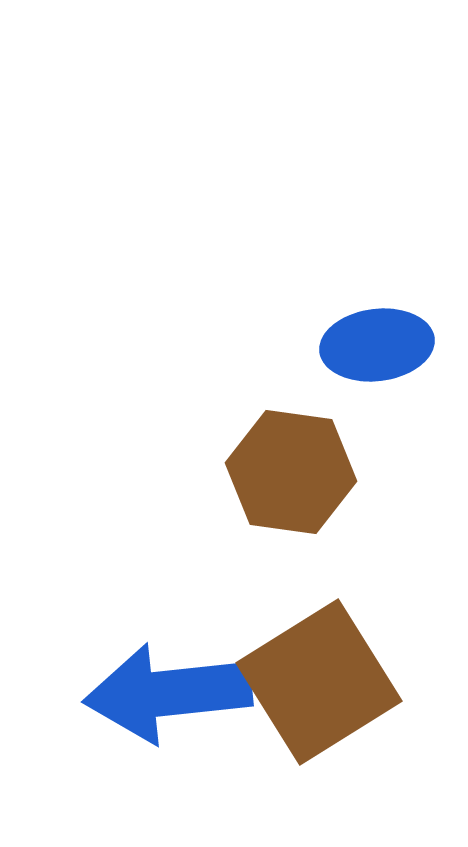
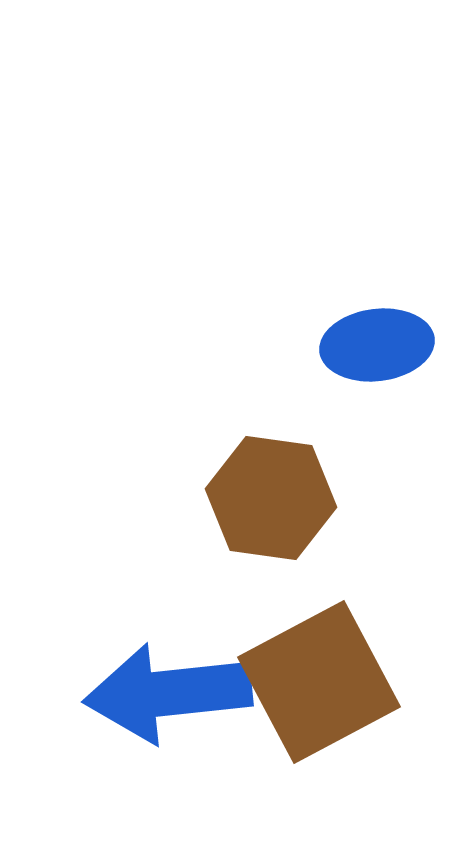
brown hexagon: moved 20 px left, 26 px down
brown square: rotated 4 degrees clockwise
